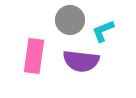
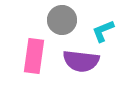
gray circle: moved 8 px left
